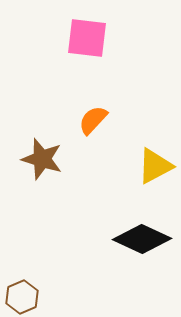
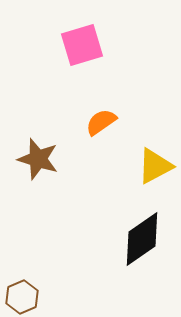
pink square: moved 5 px left, 7 px down; rotated 24 degrees counterclockwise
orange semicircle: moved 8 px right, 2 px down; rotated 12 degrees clockwise
brown star: moved 4 px left
black diamond: rotated 60 degrees counterclockwise
